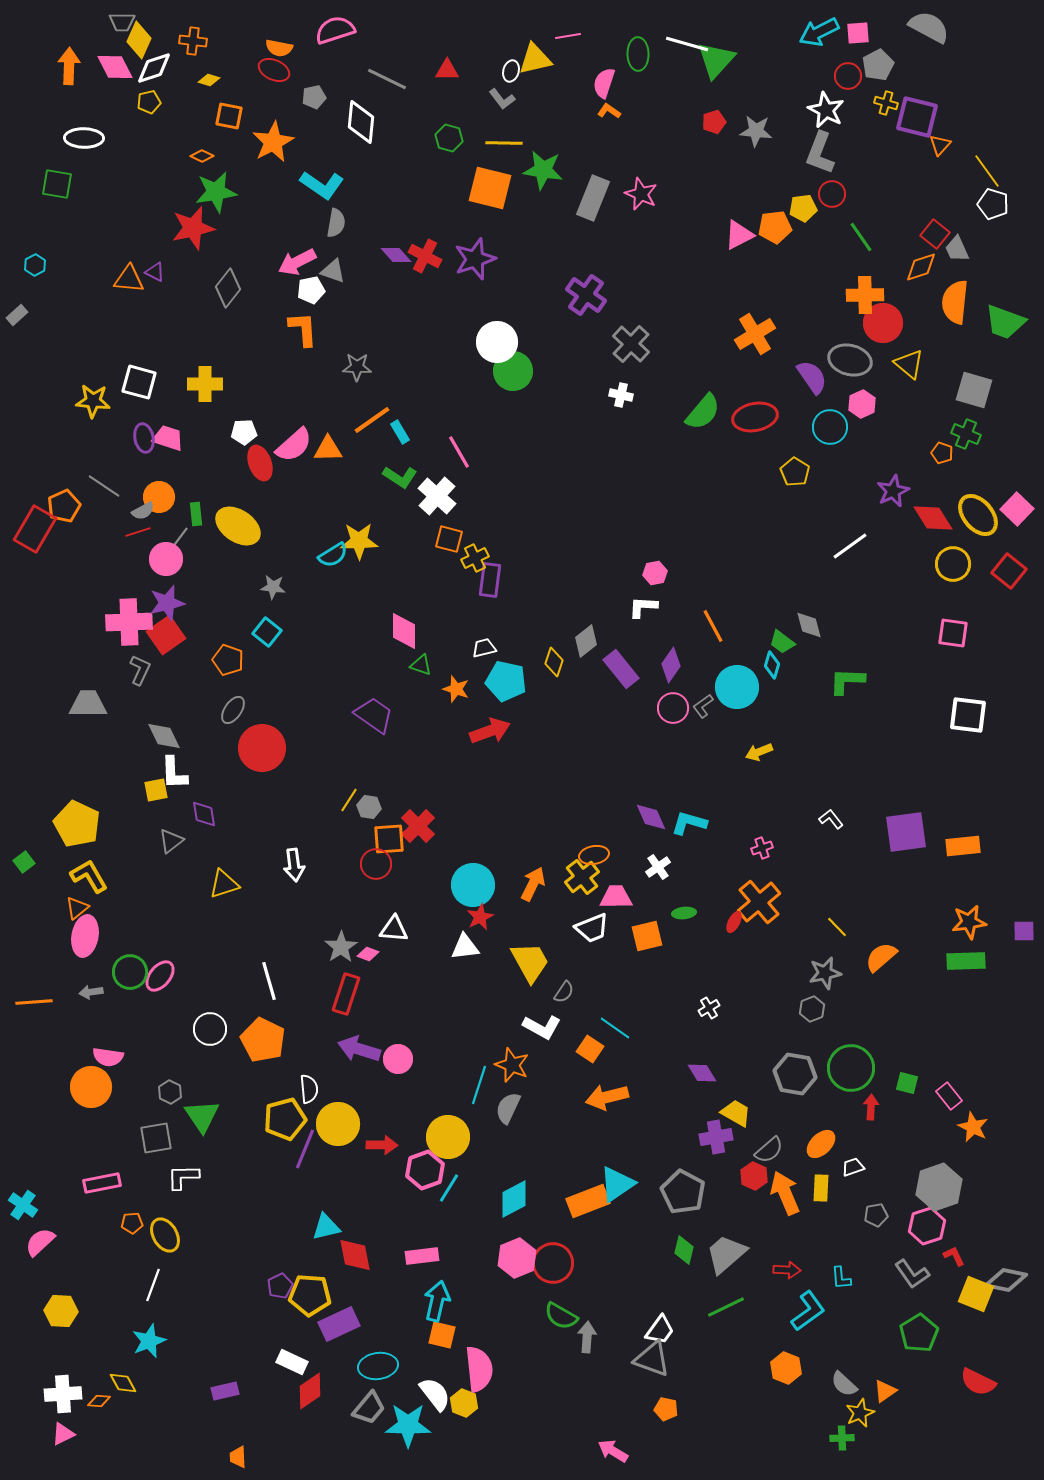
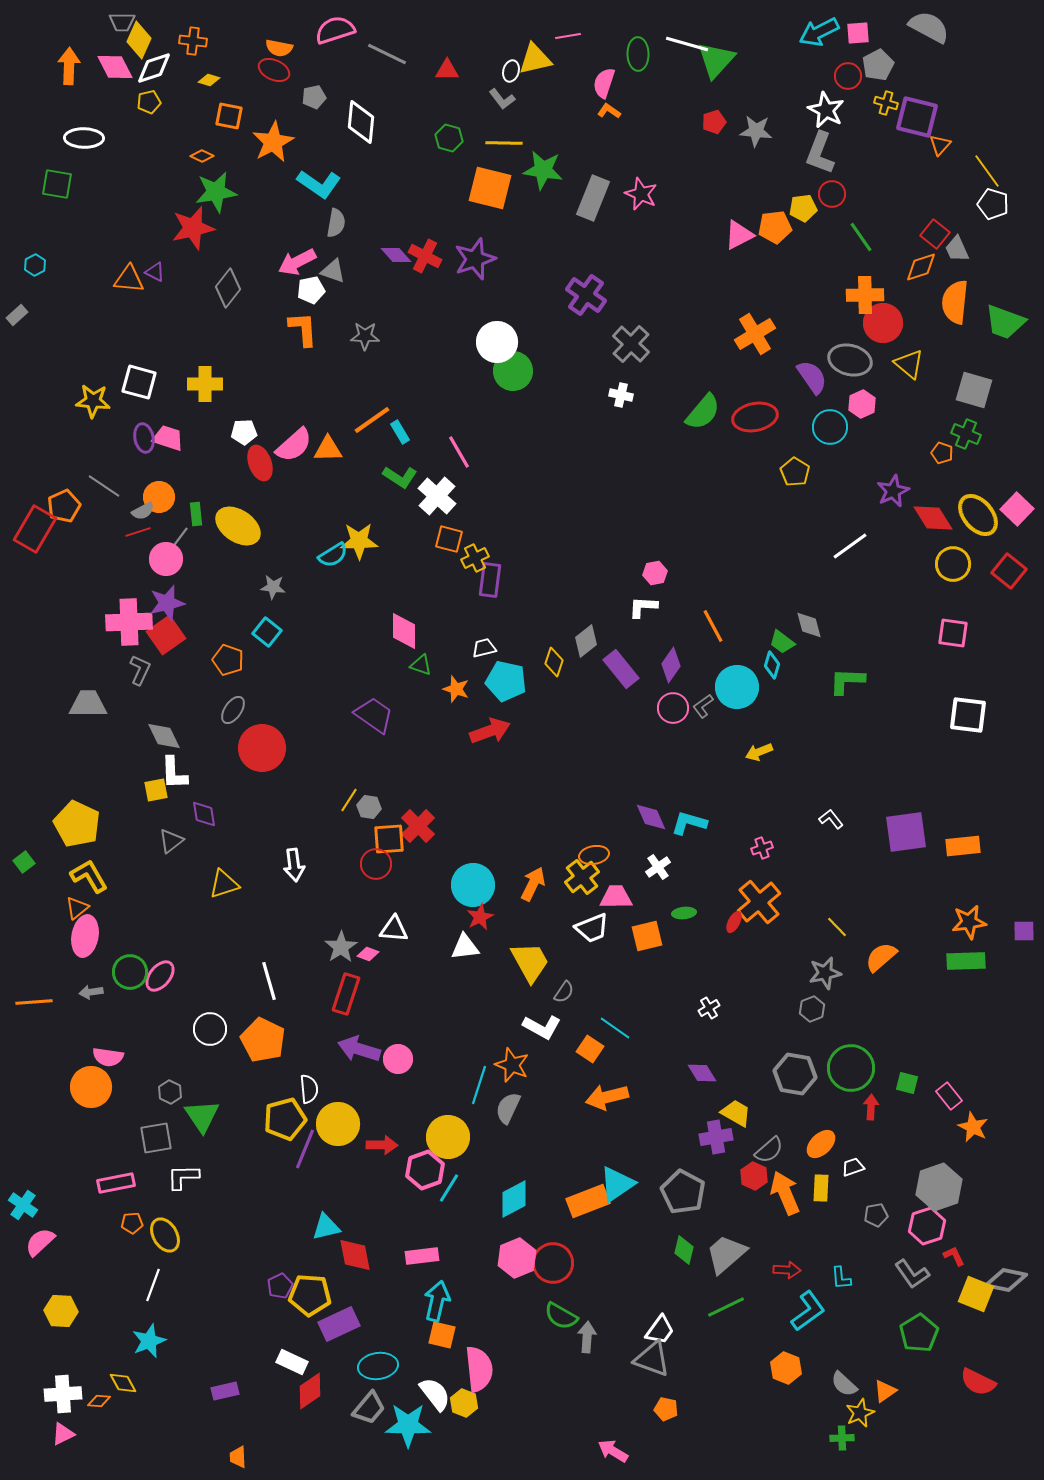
gray line at (387, 79): moved 25 px up
cyan L-shape at (322, 185): moved 3 px left, 1 px up
gray star at (357, 367): moved 8 px right, 31 px up
pink rectangle at (102, 1183): moved 14 px right
